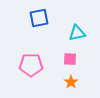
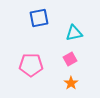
cyan triangle: moved 3 px left
pink square: rotated 32 degrees counterclockwise
orange star: moved 1 px down
